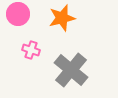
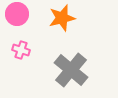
pink circle: moved 1 px left
pink cross: moved 10 px left
